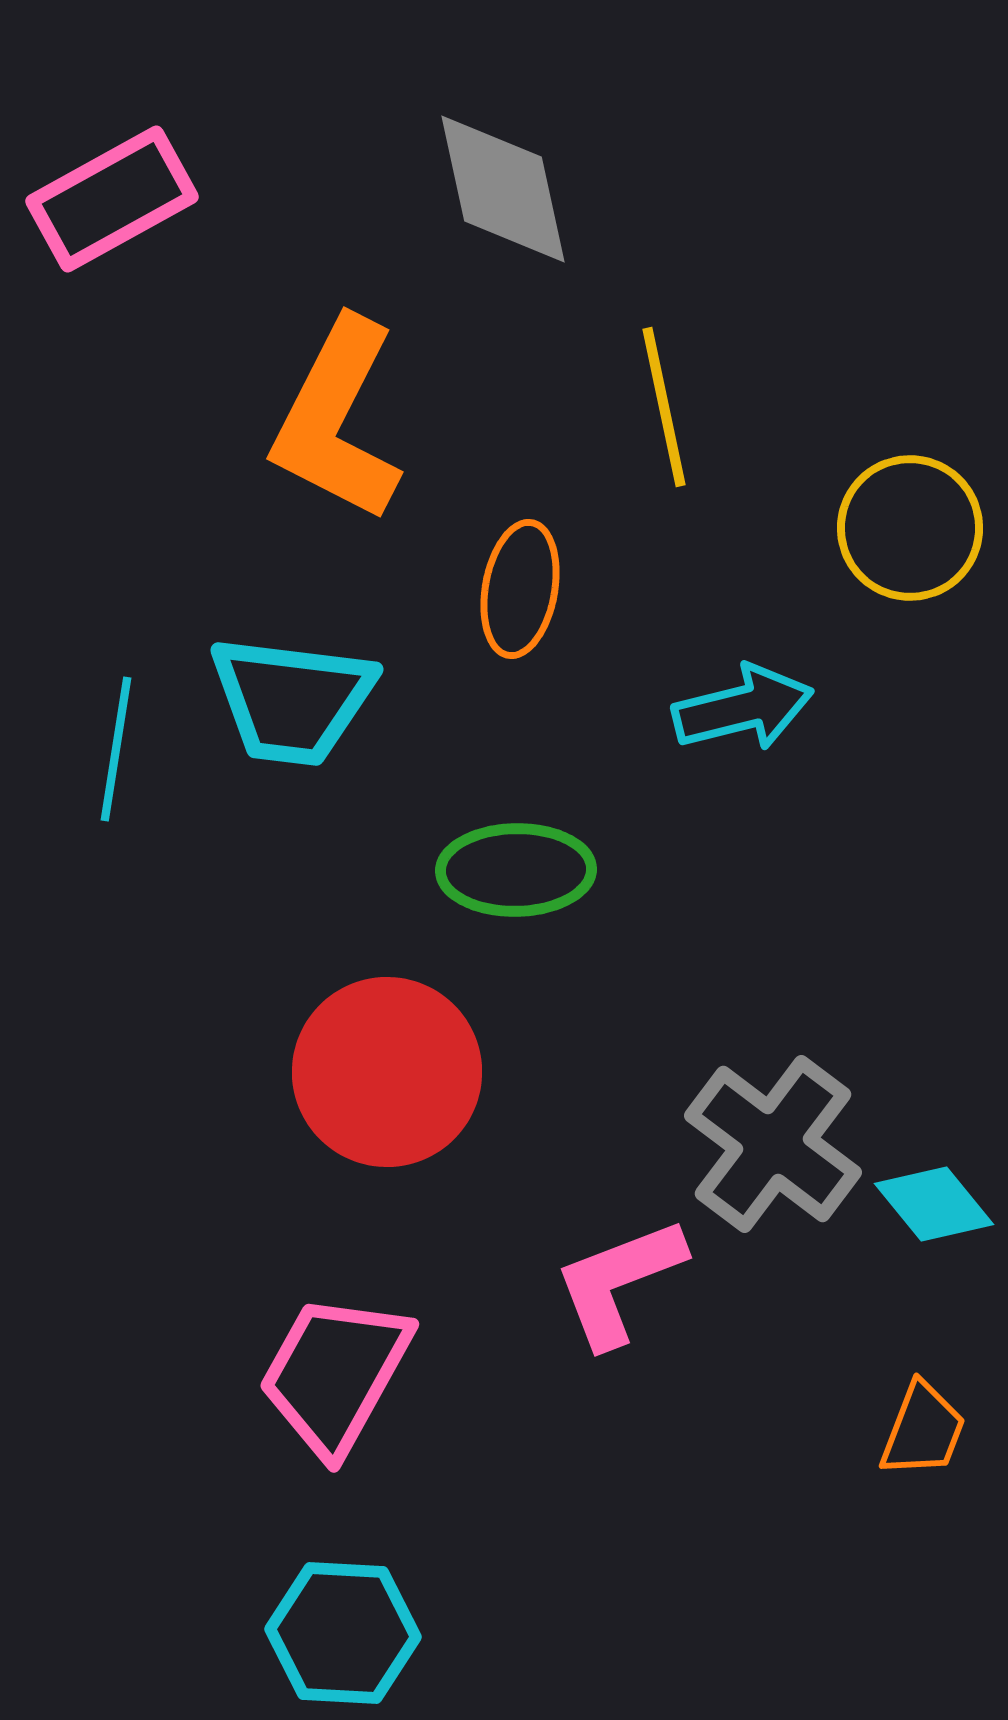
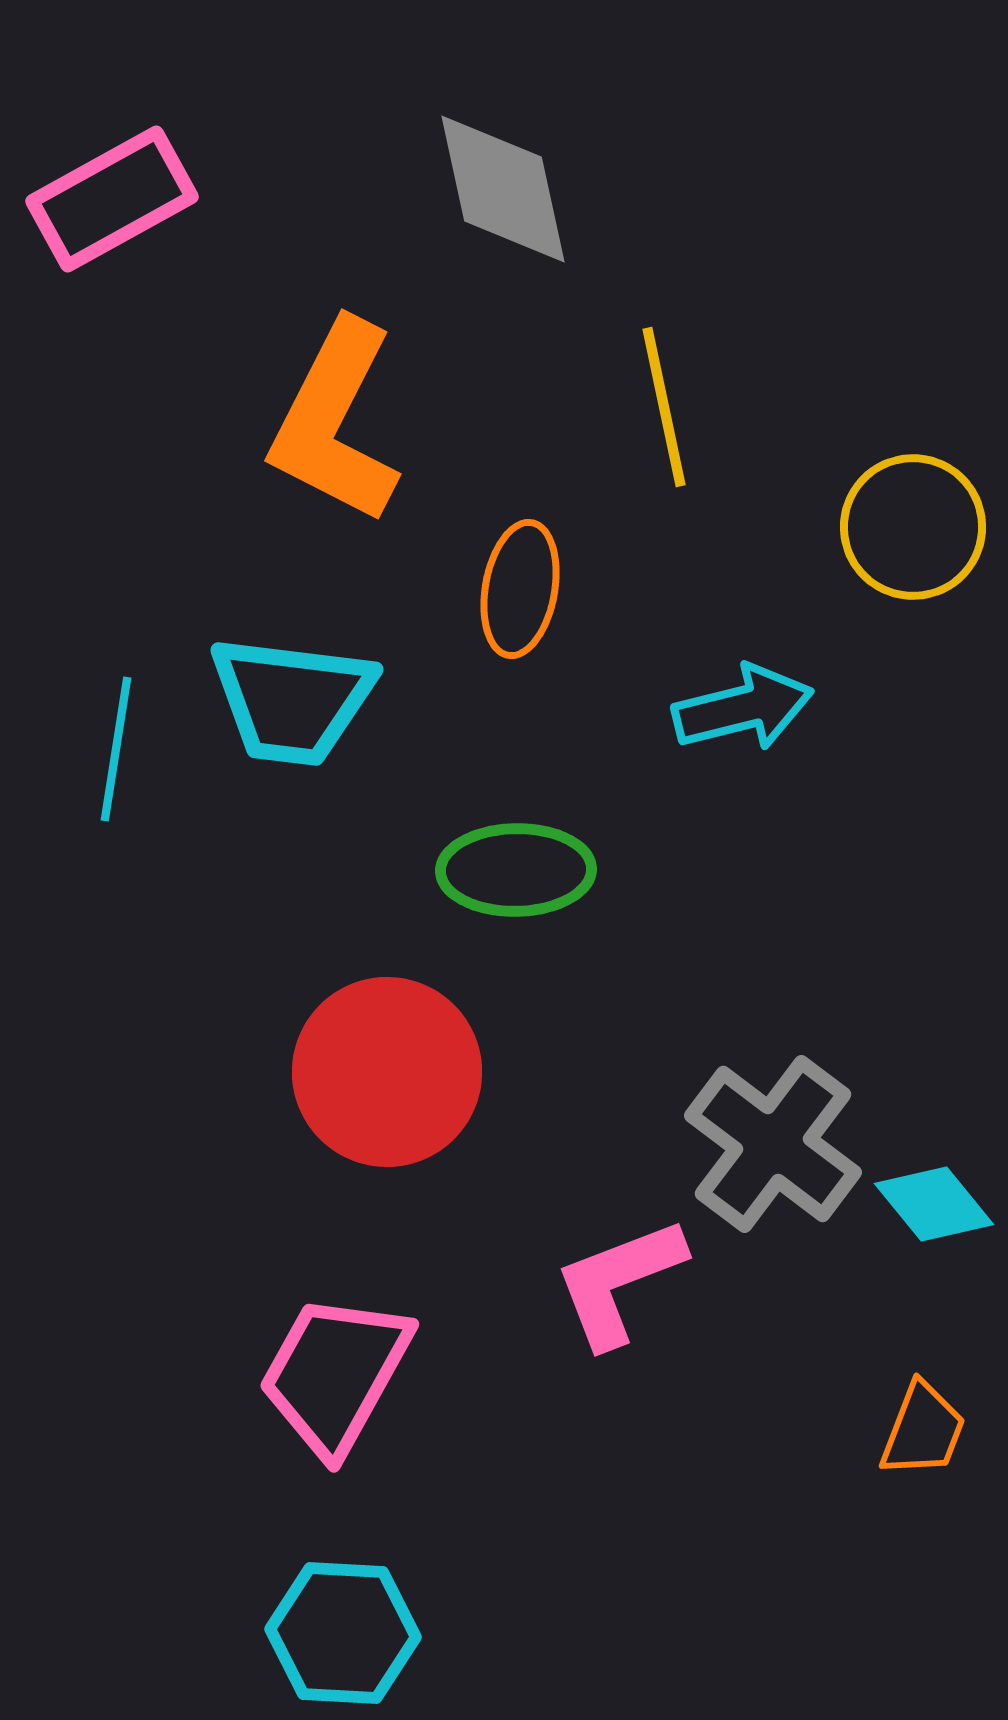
orange L-shape: moved 2 px left, 2 px down
yellow circle: moved 3 px right, 1 px up
